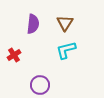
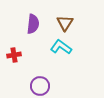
cyan L-shape: moved 5 px left, 3 px up; rotated 50 degrees clockwise
red cross: rotated 24 degrees clockwise
purple circle: moved 1 px down
